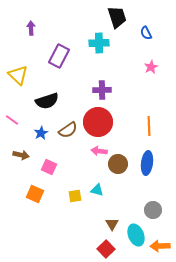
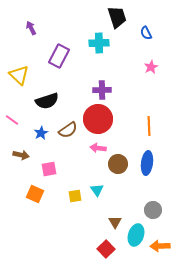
purple arrow: rotated 24 degrees counterclockwise
yellow triangle: moved 1 px right
red circle: moved 3 px up
pink arrow: moved 1 px left, 3 px up
pink square: moved 2 px down; rotated 35 degrees counterclockwise
cyan triangle: rotated 40 degrees clockwise
brown triangle: moved 3 px right, 2 px up
cyan ellipse: rotated 40 degrees clockwise
